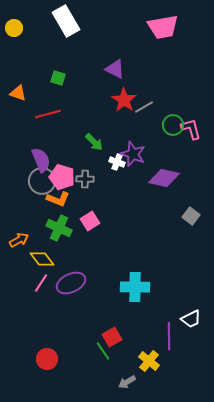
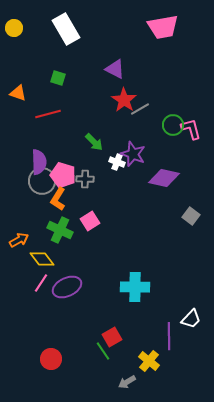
white rectangle: moved 8 px down
gray line: moved 4 px left, 2 px down
purple semicircle: moved 2 px left, 2 px down; rotated 20 degrees clockwise
pink pentagon: moved 1 px right, 2 px up
orange L-shape: rotated 100 degrees clockwise
green cross: moved 1 px right, 2 px down
purple ellipse: moved 4 px left, 4 px down
white trapezoid: rotated 20 degrees counterclockwise
red circle: moved 4 px right
